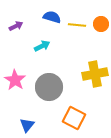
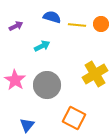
yellow cross: rotated 20 degrees counterclockwise
gray circle: moved 2 px left, 2 px up
